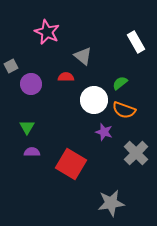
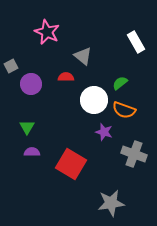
gray cross: moved 2 px left, 1 px down; rotated 25 degrees counterclockwise
